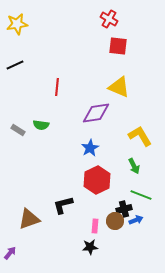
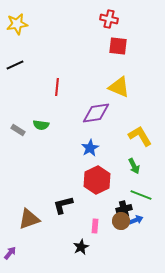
red cross: rotated 18 degrees counterclockwise
brown circle: moved 6 px right
black star: moved 9 px left; rotated 21 degrees counterclockwise
